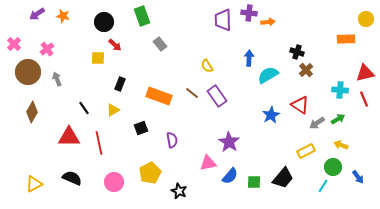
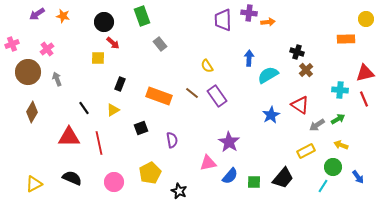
pink cross at (14, 44): moved 2 px left; rotated 24 degrees clockwise
red arrow at (115, 45): moved 2 px left, 2 px up
gray arrow at (317, 123): moved 2 px down
